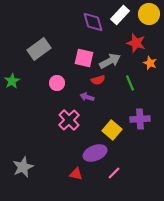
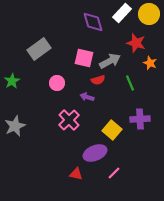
white rectangle: moved 2 px right, 2 px up
gray star: moved 8 px left, 41 px up
